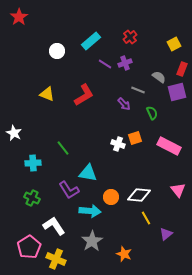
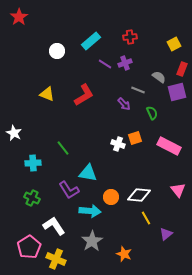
red cross: rotated 32 degrees clockwise
